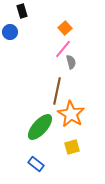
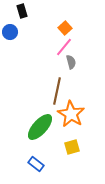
pink line: moved 1 px right, 2 px up
